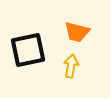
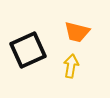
black square: rotated 12 degrees counterclockwise
